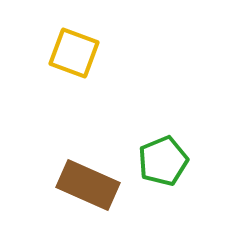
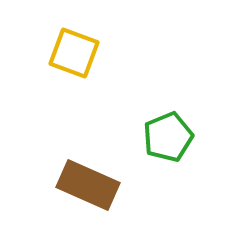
green pentagon: moved 5 px right, 24 px up
